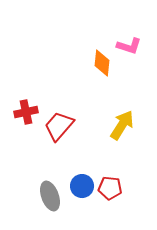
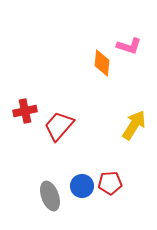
red cross: moved 1 px left, 1 px up
yellow arrow: moved 12 px right
red pentagon: moved 5 px up; rotated 10 degrees counterclockwise
